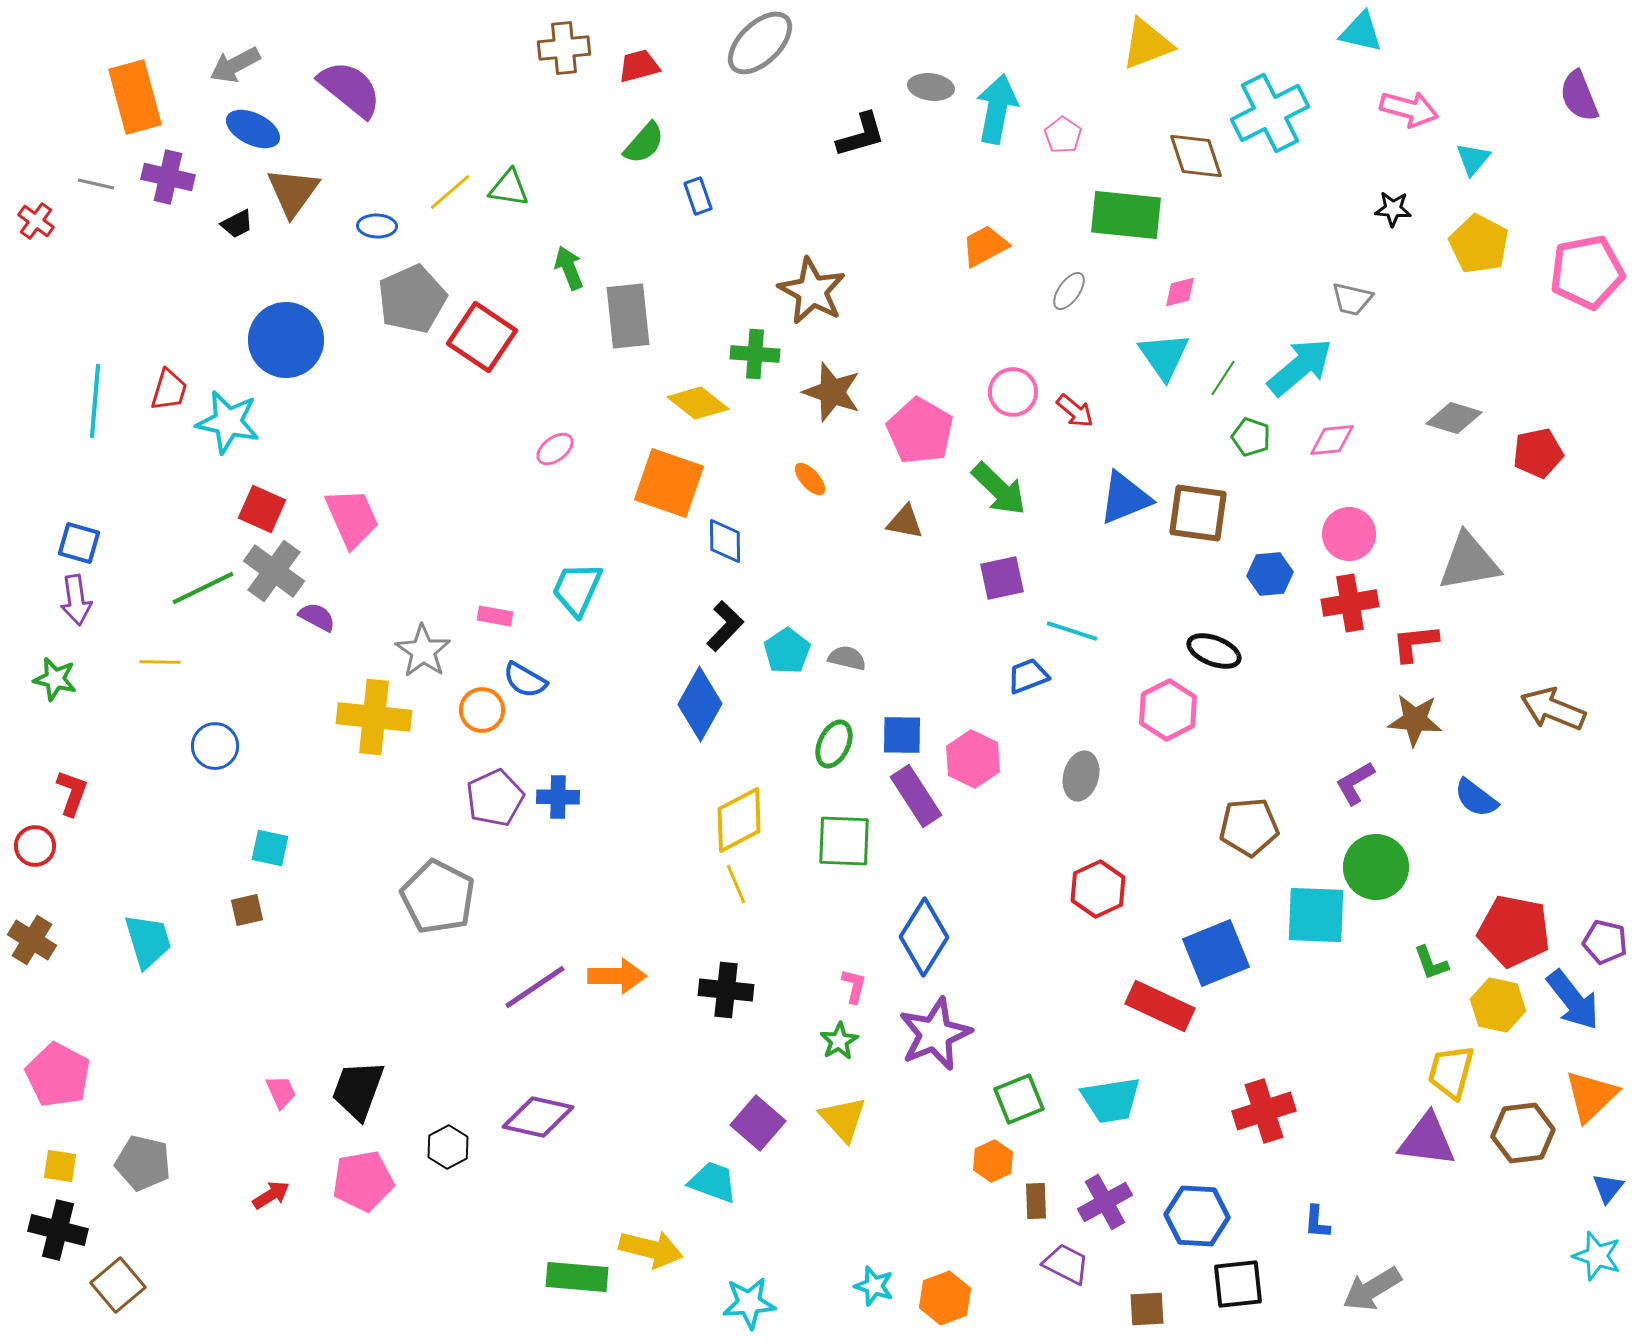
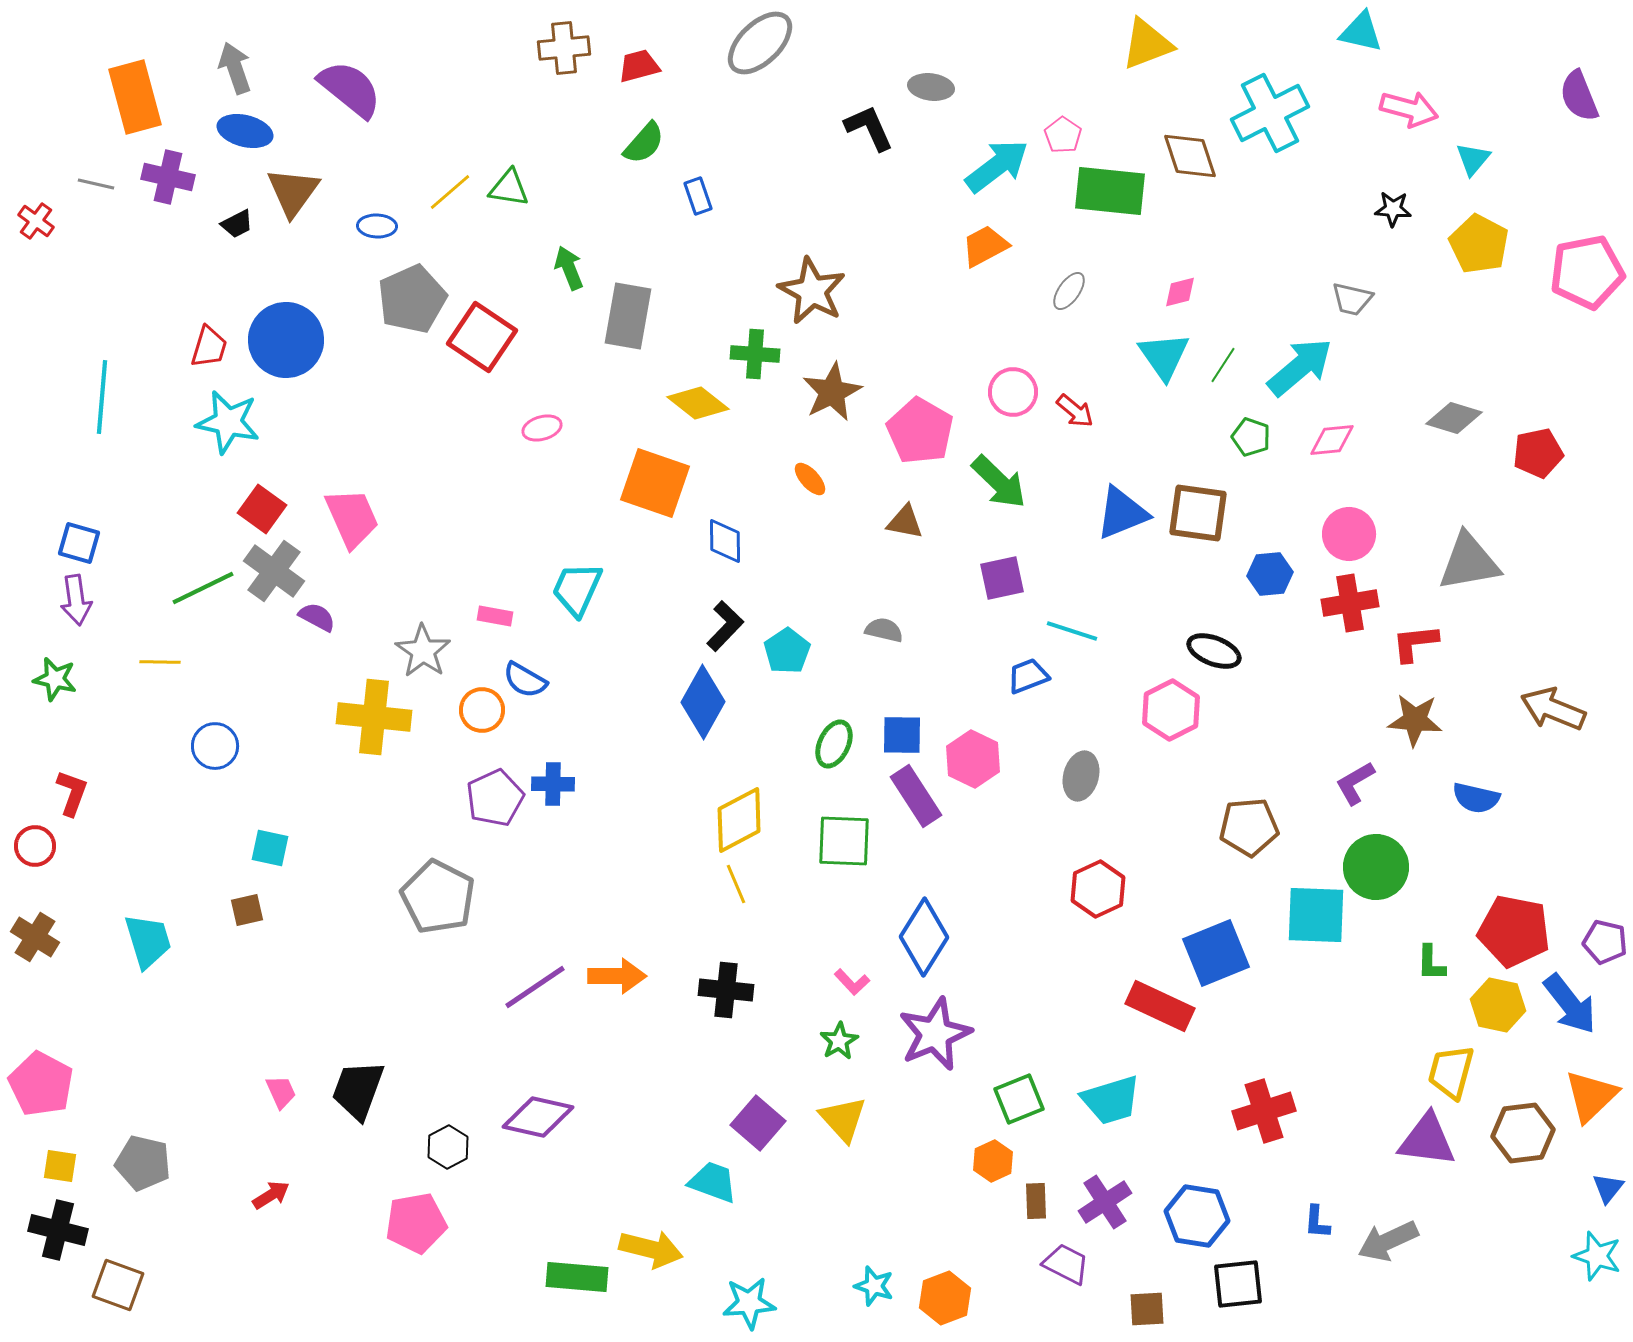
gray arrow at (235, 65): moved 3 px down; rotated 99 degrees clockwise
cyan arrow at (997, 109): moved 57 px down; rotated 42 degrees clockwise
blue ellipse at (253, 129): moved 8 px left, 2 px down; rotated 12 degrees counterclockwise
black L-shape at (861, 135): moved 8 px right, 7 px up; rotated 98 degrees counterclockwise
brown diamond at (1196, 156): moved 6 px left
green rectangle at (1126, 215): moved 16 px left, 24 px up
gray rectangle at (628, 316): rotated 16 degrees clockwise
green line at (1223, 378): moved 13 px up
red trapezoid at (169, 390): moved 40 px right, 43 px up
brown star at (832, 392): rotated 26 degrees clockwise
cyan line at (95, 401): moved 7 px right, 4 px up
pink ellipse at (555, 449): moved 13 px left, 21 px up; rotated 21 degrees clockwise
orange square at (669, 483): moved 14 px left
green arrow at (999, 489): moved 7 px up
blue triangle at (1125, 498): moved 3 px left, 15 px down
red square at (262, 509): rotated 12 degrees clockwise
gray semicircle at (847, 658): moved 37 px right, 28 px up
blue diamond at (700, 704): moved 3 px right, 2 px up
pink hexagon at (1168, 710): moved 3 px right
blue cross at (558, 797): moved 5 px left, 13 px up
blue semicircle at (1476, 798): rotated 24 degrees counterclockwise
brown cross at (32, 940): moved 3 px right, 3 px up
green L-shape at (1431, 963): rotated 21 degrees clockwise
pink L-shape at (854, 986): moved 2 px left, 4 px up; rotated 123 degrees clockwise
blue arrow at (1573, 1000): moved 3 px left, 4 px down
pink pentagon at (58, 1075): moved 17 px left, 9 px down
cyan trapezoid at (1111, 1100): rotated 8 degrees counterclockwise
pink pentagon at (363, 1181): moved 53 px right, 42 px down
purple cross at (1105, 1202): rotated 4 degrees counterclockwise
blue hexagon at (1197, 1216): rotated 6 degrees clockwise
brown square at (118, 1285): rotated 30 degrees counterclockwise
gray arrow at (1372, 1289): moved 16 px right, 48 px up; rotated 6 degrees clockwise
